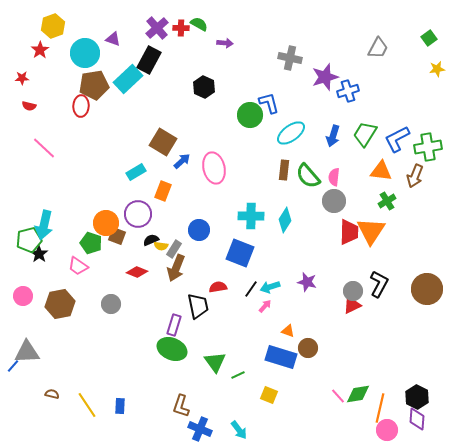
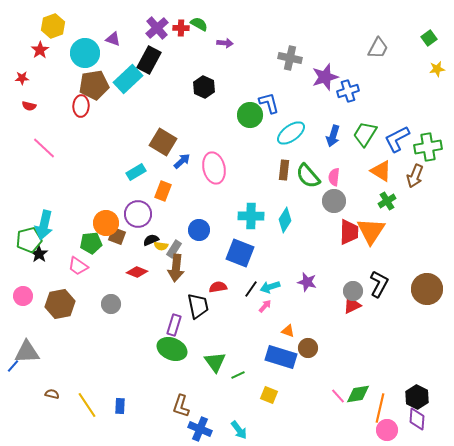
orange triangle at (381, 171): rotated 25 degrees clockwise
green pentagon at (91, 243): rotated 25 degrees counterclockwise
brown arrow at (176, 268): rotated 16 degrees counterclockwise
